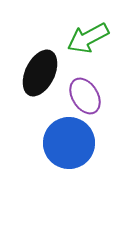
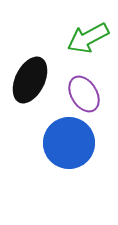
black ellipse: moved 10 px left, 7 px down
purple ellipse: moved 1 px left, 2 px up
